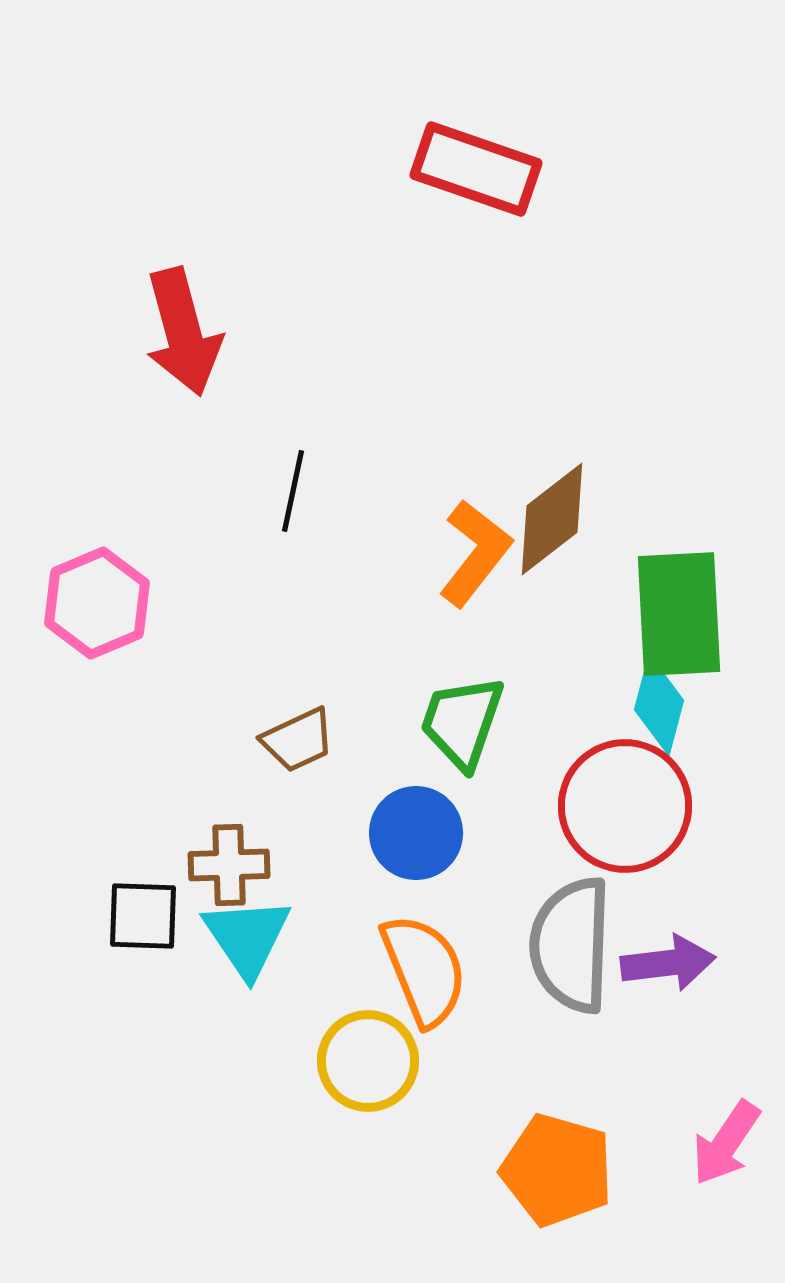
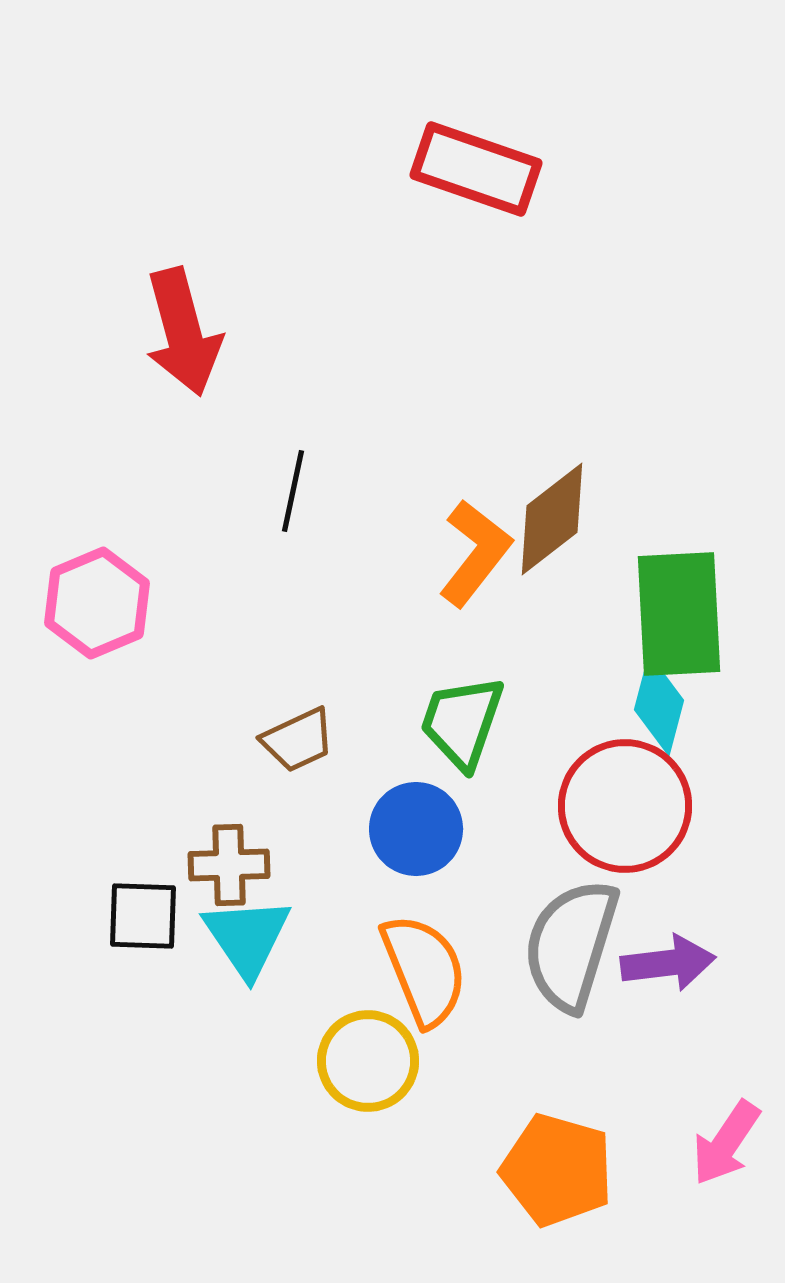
blue circle: moved 4 px up
gray semicircle: rotated 15 degrees clockwise
